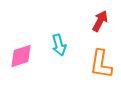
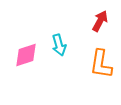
pink diamond: moved 5 px right, 1 px up
